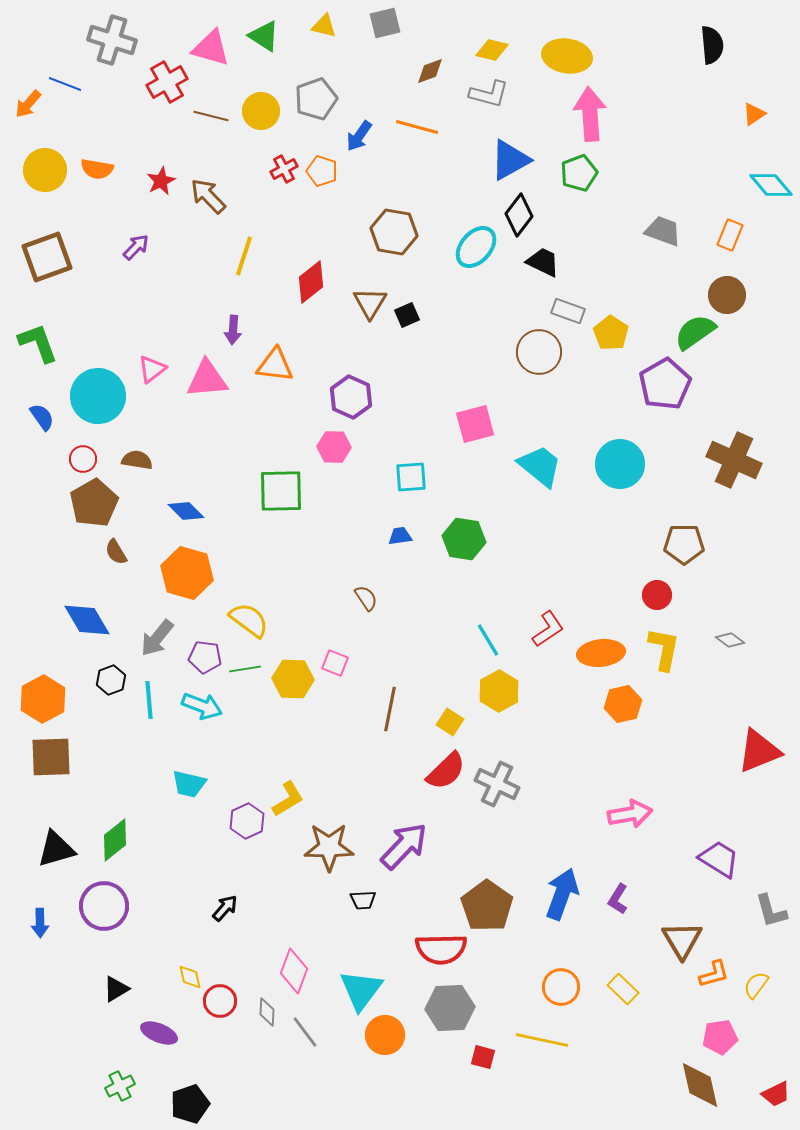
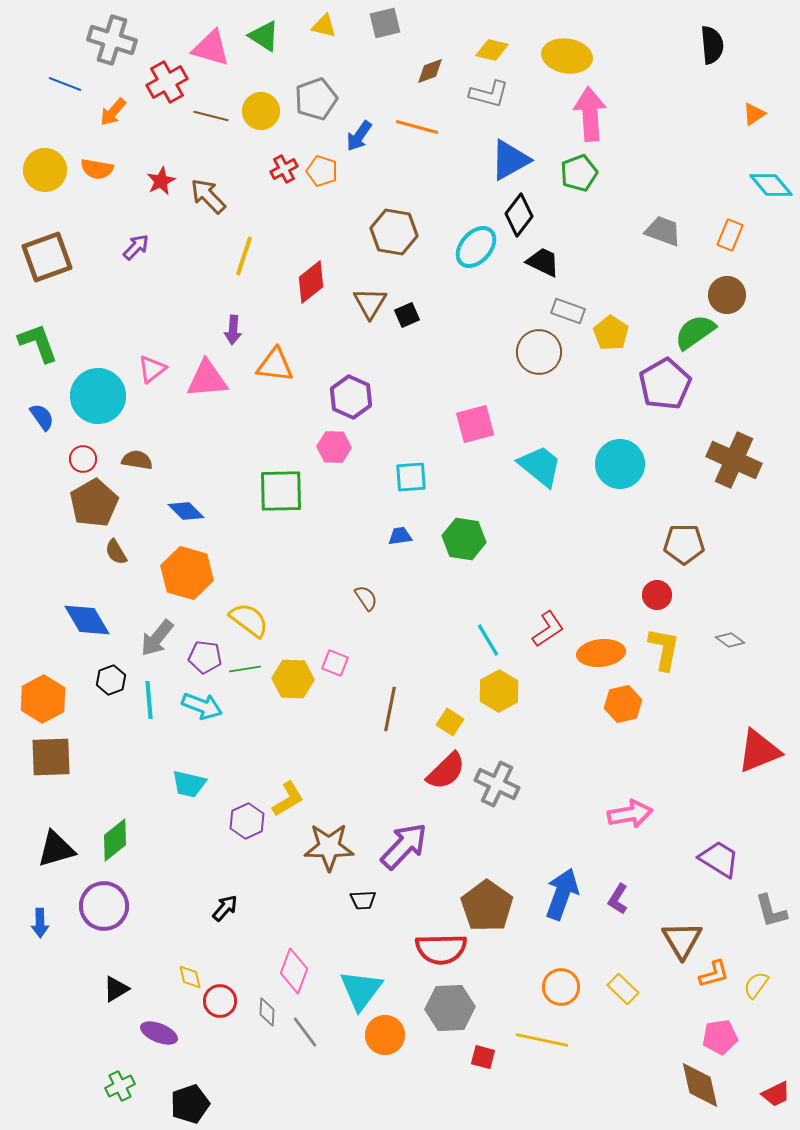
orange arrow at (28, 104): moved 85 px right, 8 px down
